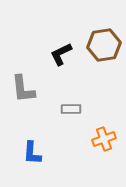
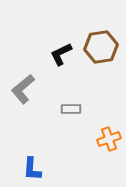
brown hexagon: moved 3 px left, 2 px down
gray L-shape: rotated 56 degrees clockwise
orange cross: moved 5 px right
blue L-shape: moved 16 px down
